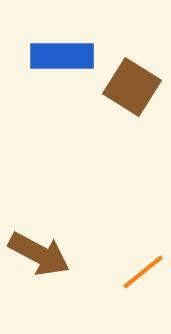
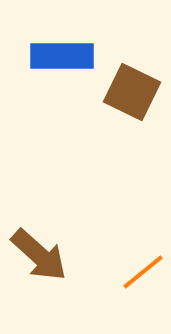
brown square: moved 5 px down; rotated 6 degrees counterclockwise
brown arrow: moved 1 px down; rotated 14 degrees clockwise
